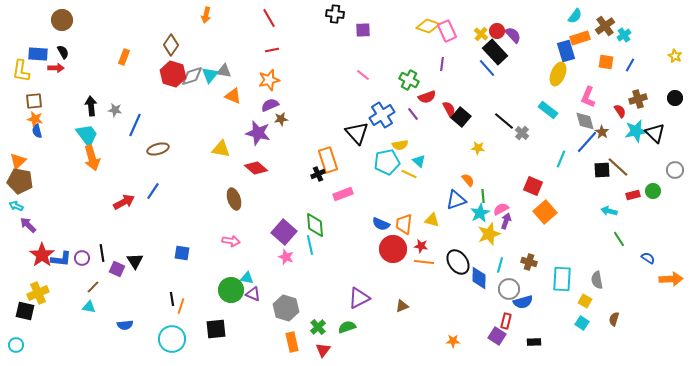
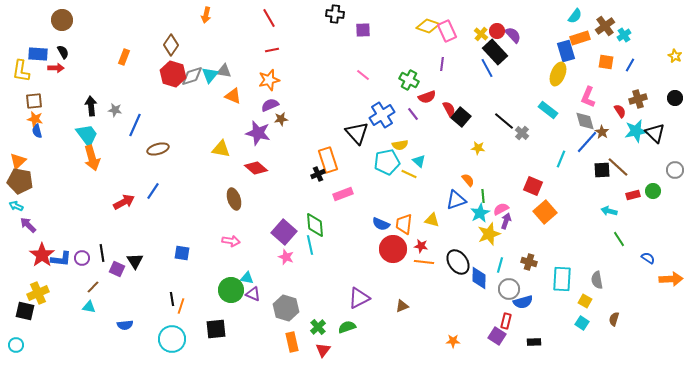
blue line at (487, 68): rotated 12 degrees clockwise
